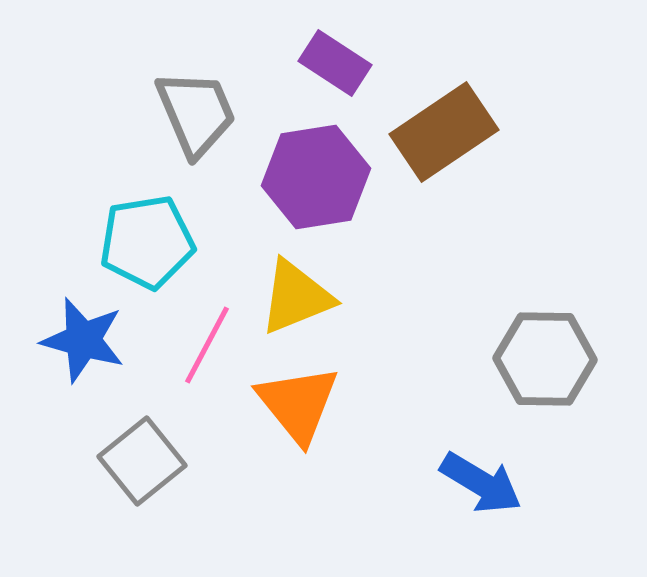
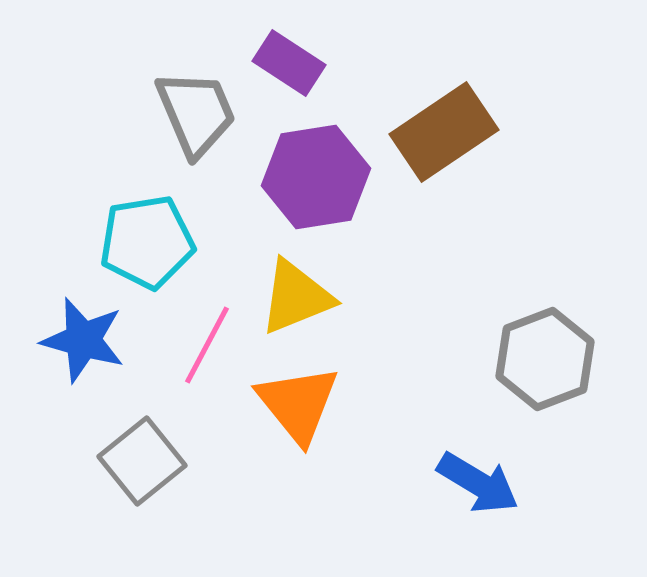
purple rectangle: moved 46 px left
gray hexagon: rotated 22 degrees counterclockwise
blue arrow: moved 3 px left
